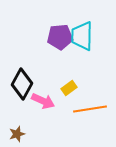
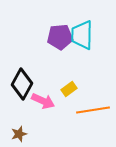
cyan trapezoid: moved 1 px up
yellow rectangle: moved 1 px down
orange line: moved 3 px right, 1 px down
brown star: moved 2 px right
